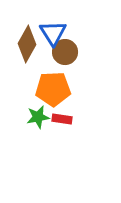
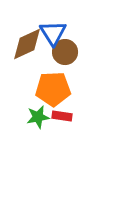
brown diamond: rotated 36 degrees clockwise
red rectangle: moved 3 px up
